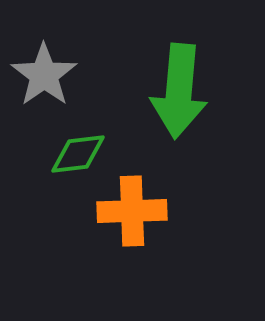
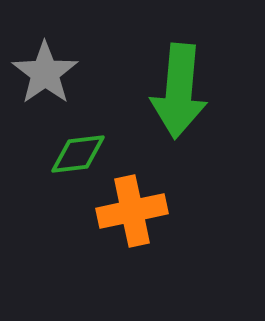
gray star: moved 1 px right, 2 px up
orange cross: rotated 10 degrees counterclockwise
